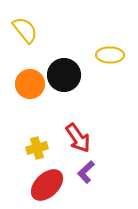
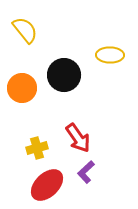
orange circle: moved 8 px left, 4 px down
